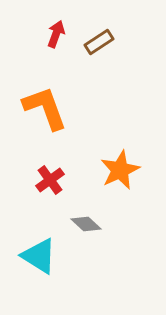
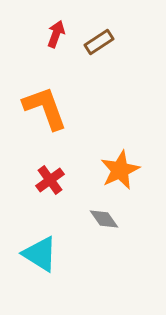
gray diamond: moved 18 px right, 5 px up; rotated 12 degrees clockwise
cyan triangle: moved 1 px right, 2 px up
